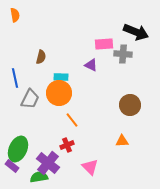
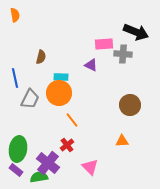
red cross: rotated 16 degrees counterclockwise
green ellipse: rotated 15 degrees counterclockwise
purple rectangle: moved 4 px right, 4 px down
